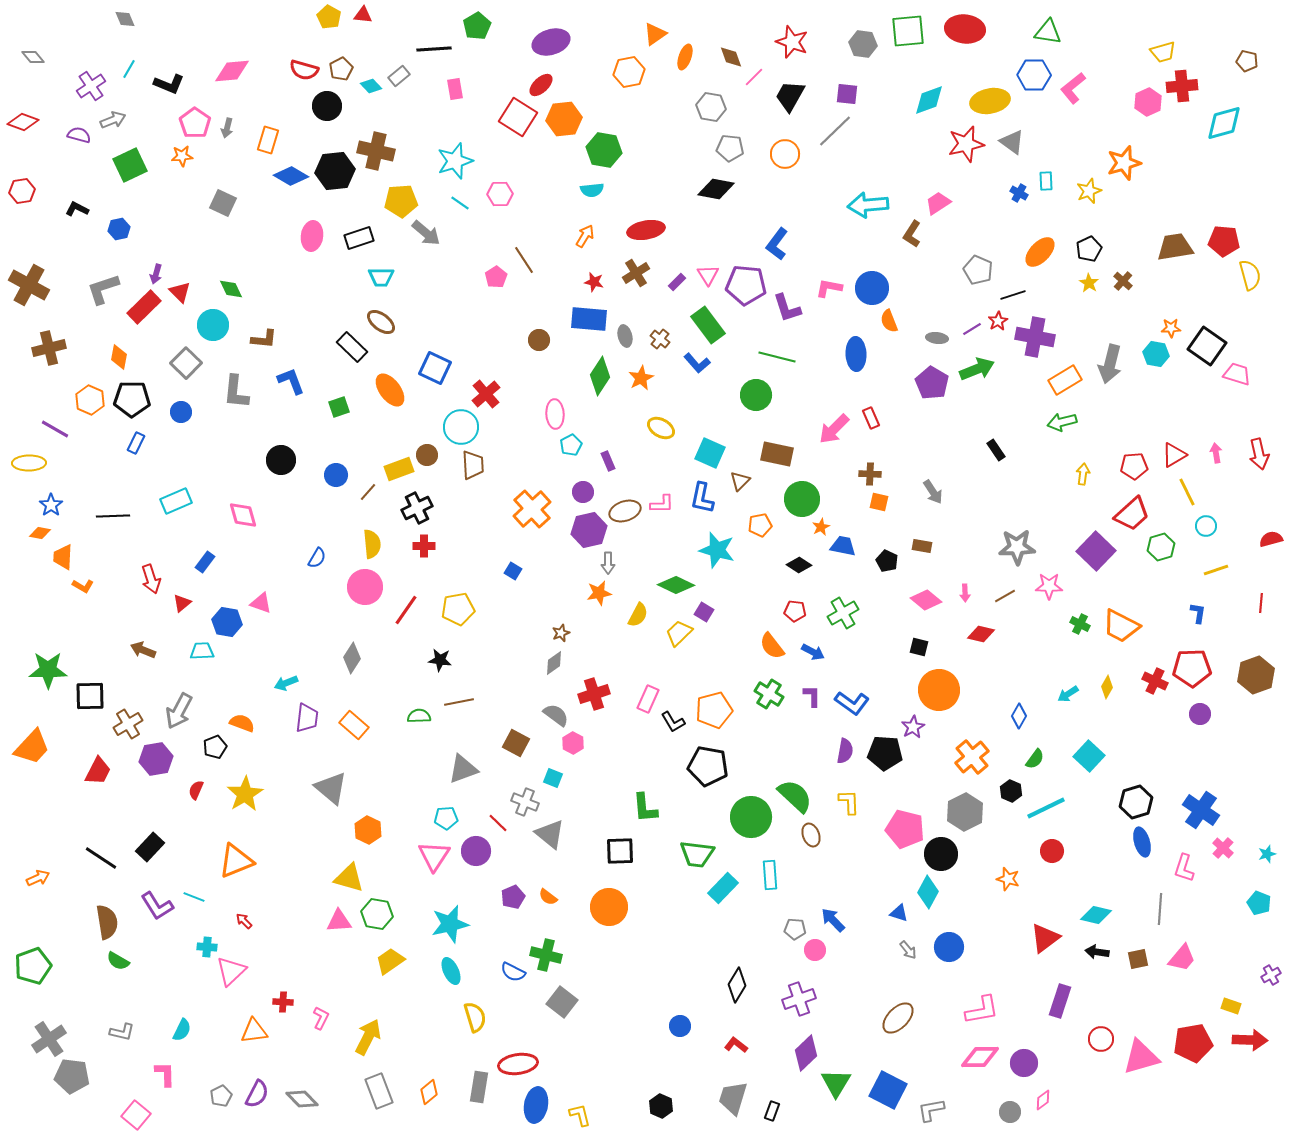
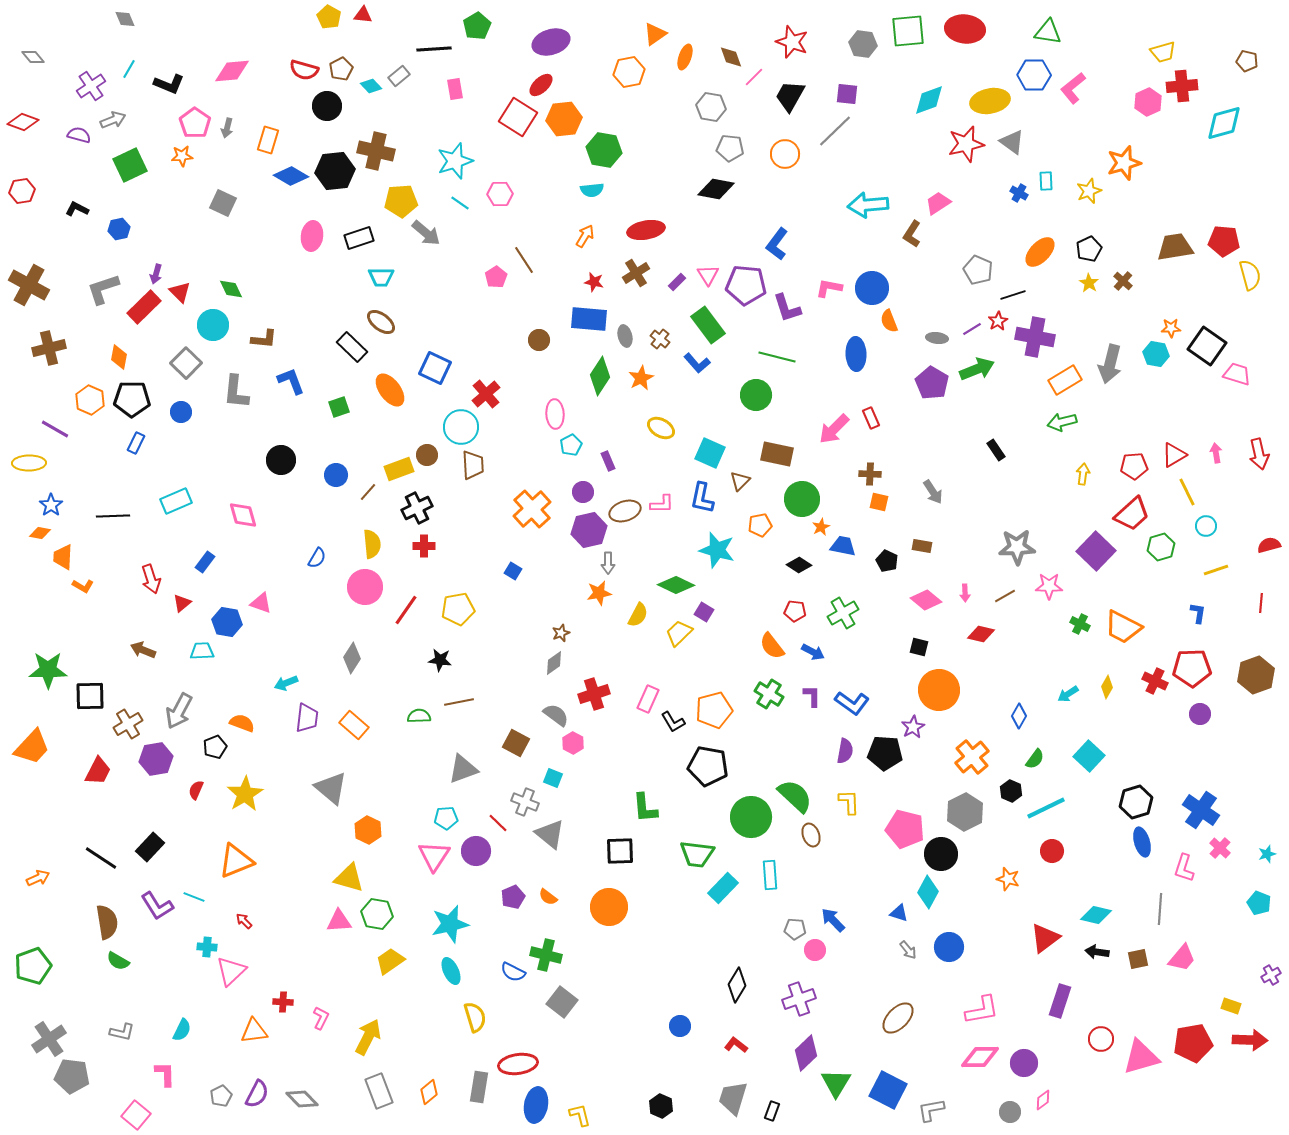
red semicircle at (1271, 539): moved 2 px left, 6 px down
orange trapezoid at (1121, 626): moved 2 px right, 1 px down
pink cross at (1223, 848): moved 3 px left
